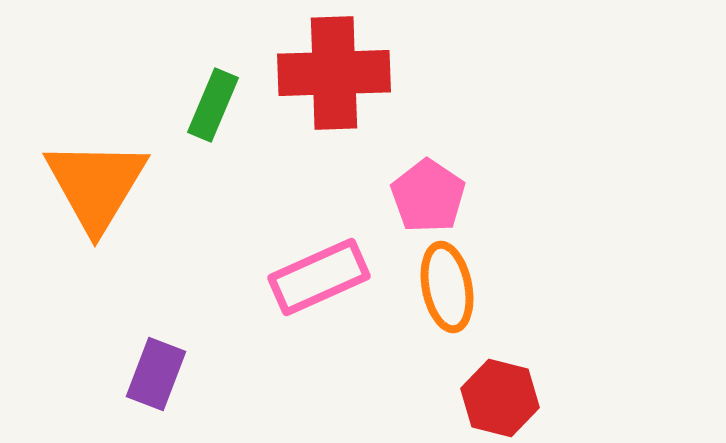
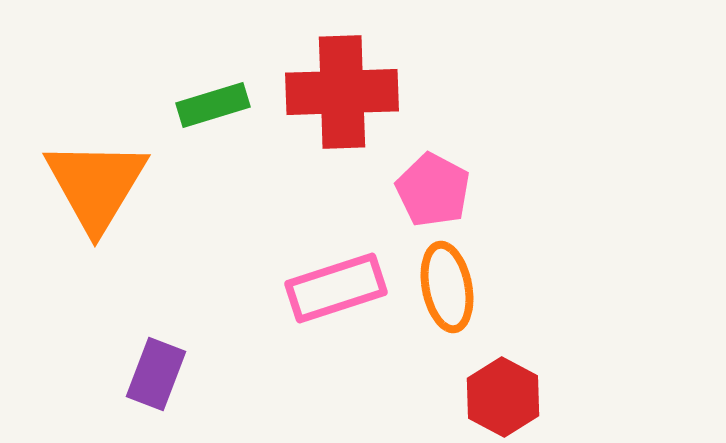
red cross: moved 8 px right, 19 px down
green rectangle: rotated 50 degrees clockwise
pink pentagon: moved 5 px right, 6 px up; rotated 6 degrees counterclockwise
pink rectangle: moved 17 px right, 11 px down; rotated 6 degrees clockwise
red hexagon: moved 3 px right, 1 px up; rotated 14 degrees clockwise
